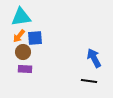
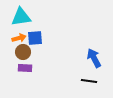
orange arrow: moved 2 px down; rotated 144 degrees counterclockwise
purple rectangle: moved 1 px up
